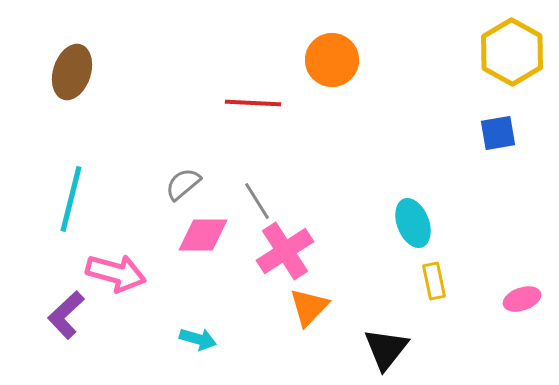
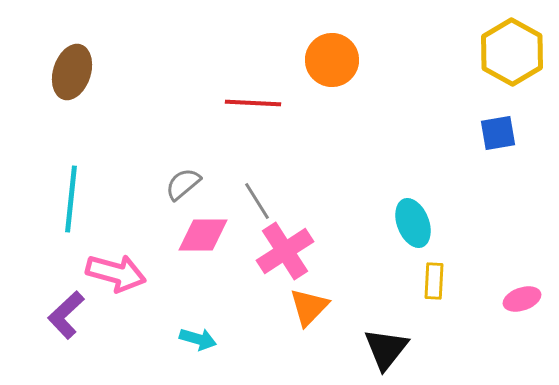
cyan line: rotated 8 degrees counterclockwise
yellow rectangle: rotated 15 degrees clockwise
